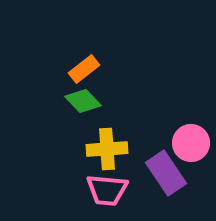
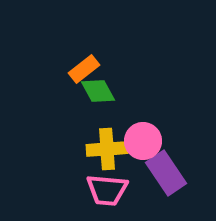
green diamond: moved 15 px right, 10 px up; rotated 15 degrees clockwise
pink circle: moved 48 px left, 2 px up
